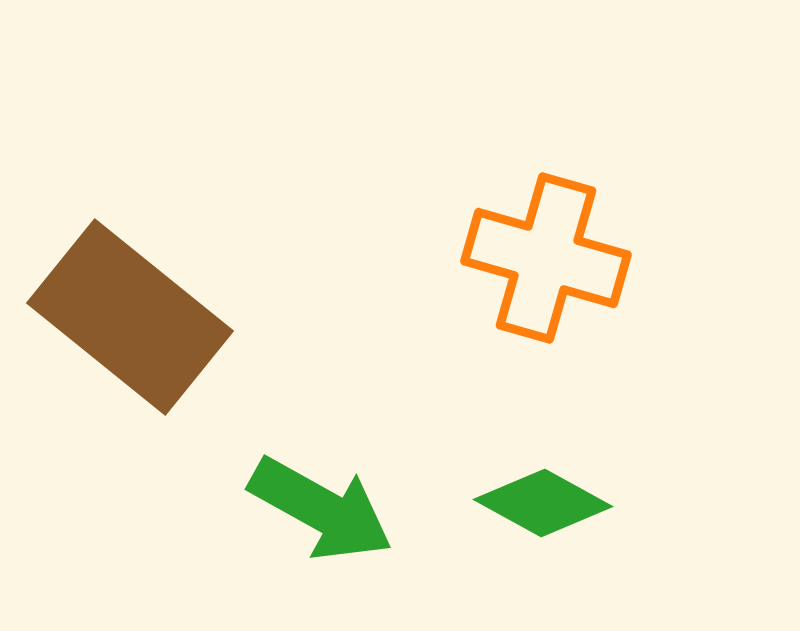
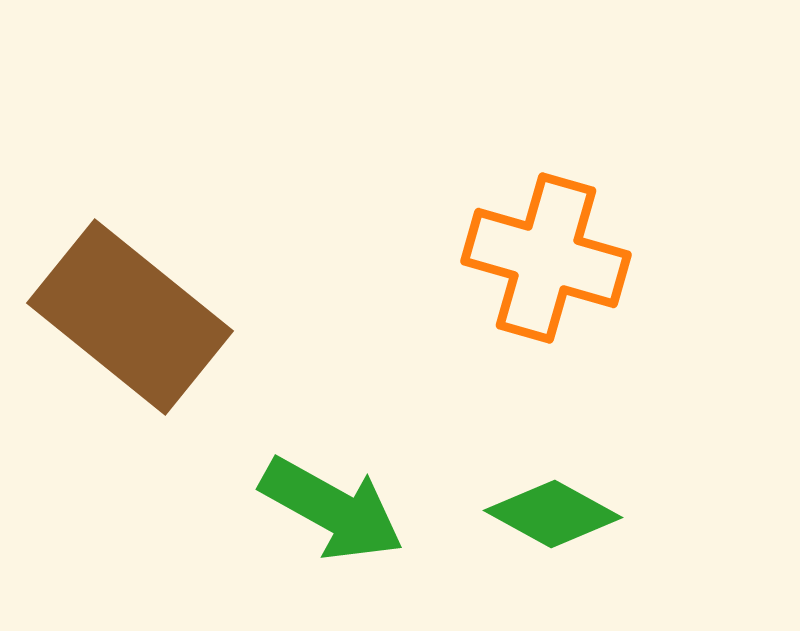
green diamond: moved 10 px right, 11 px down
green arrow: moved 11 px right
